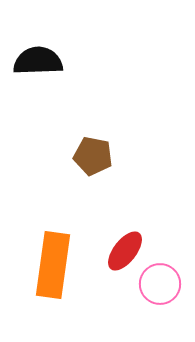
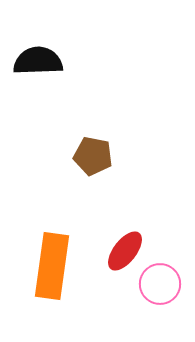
orange rectangle: moved 1 px left, 1 px down
